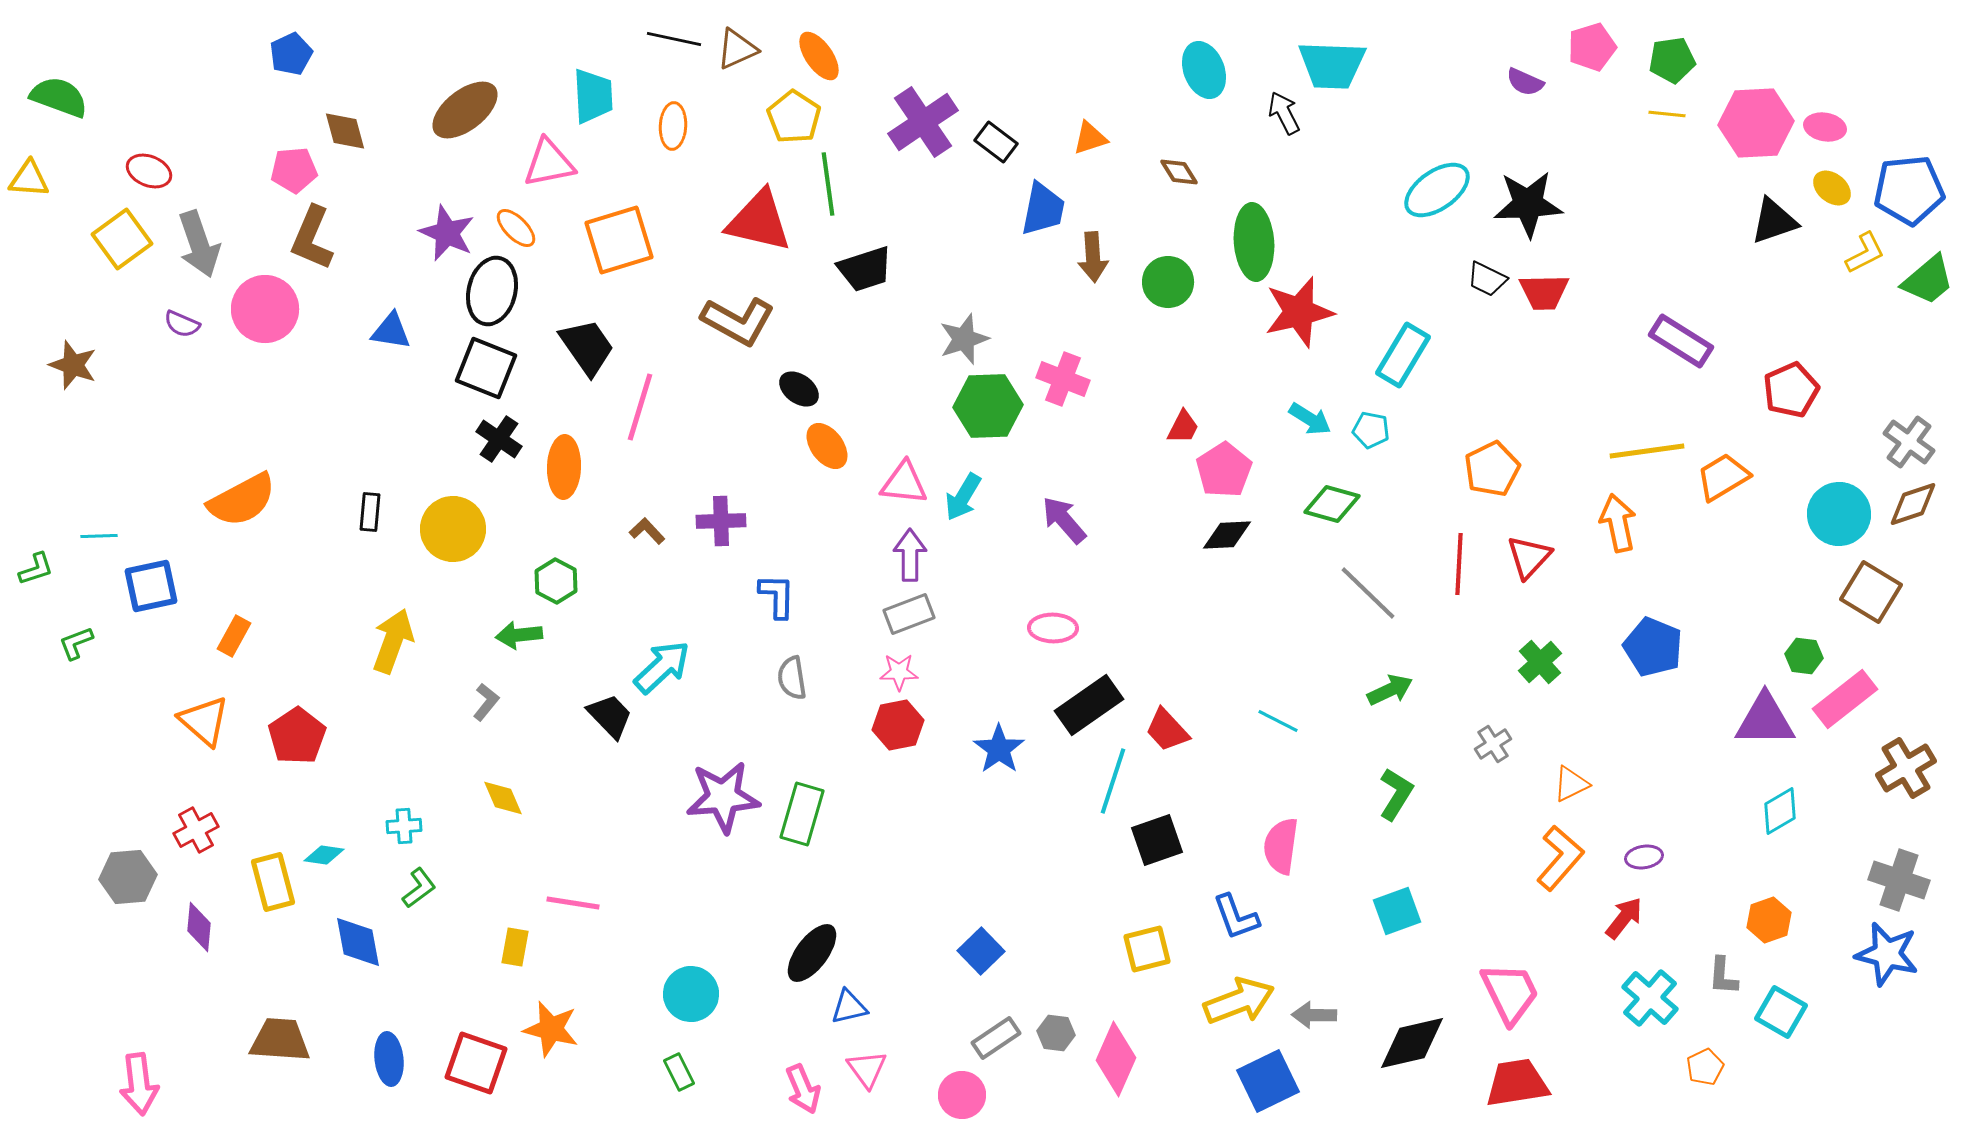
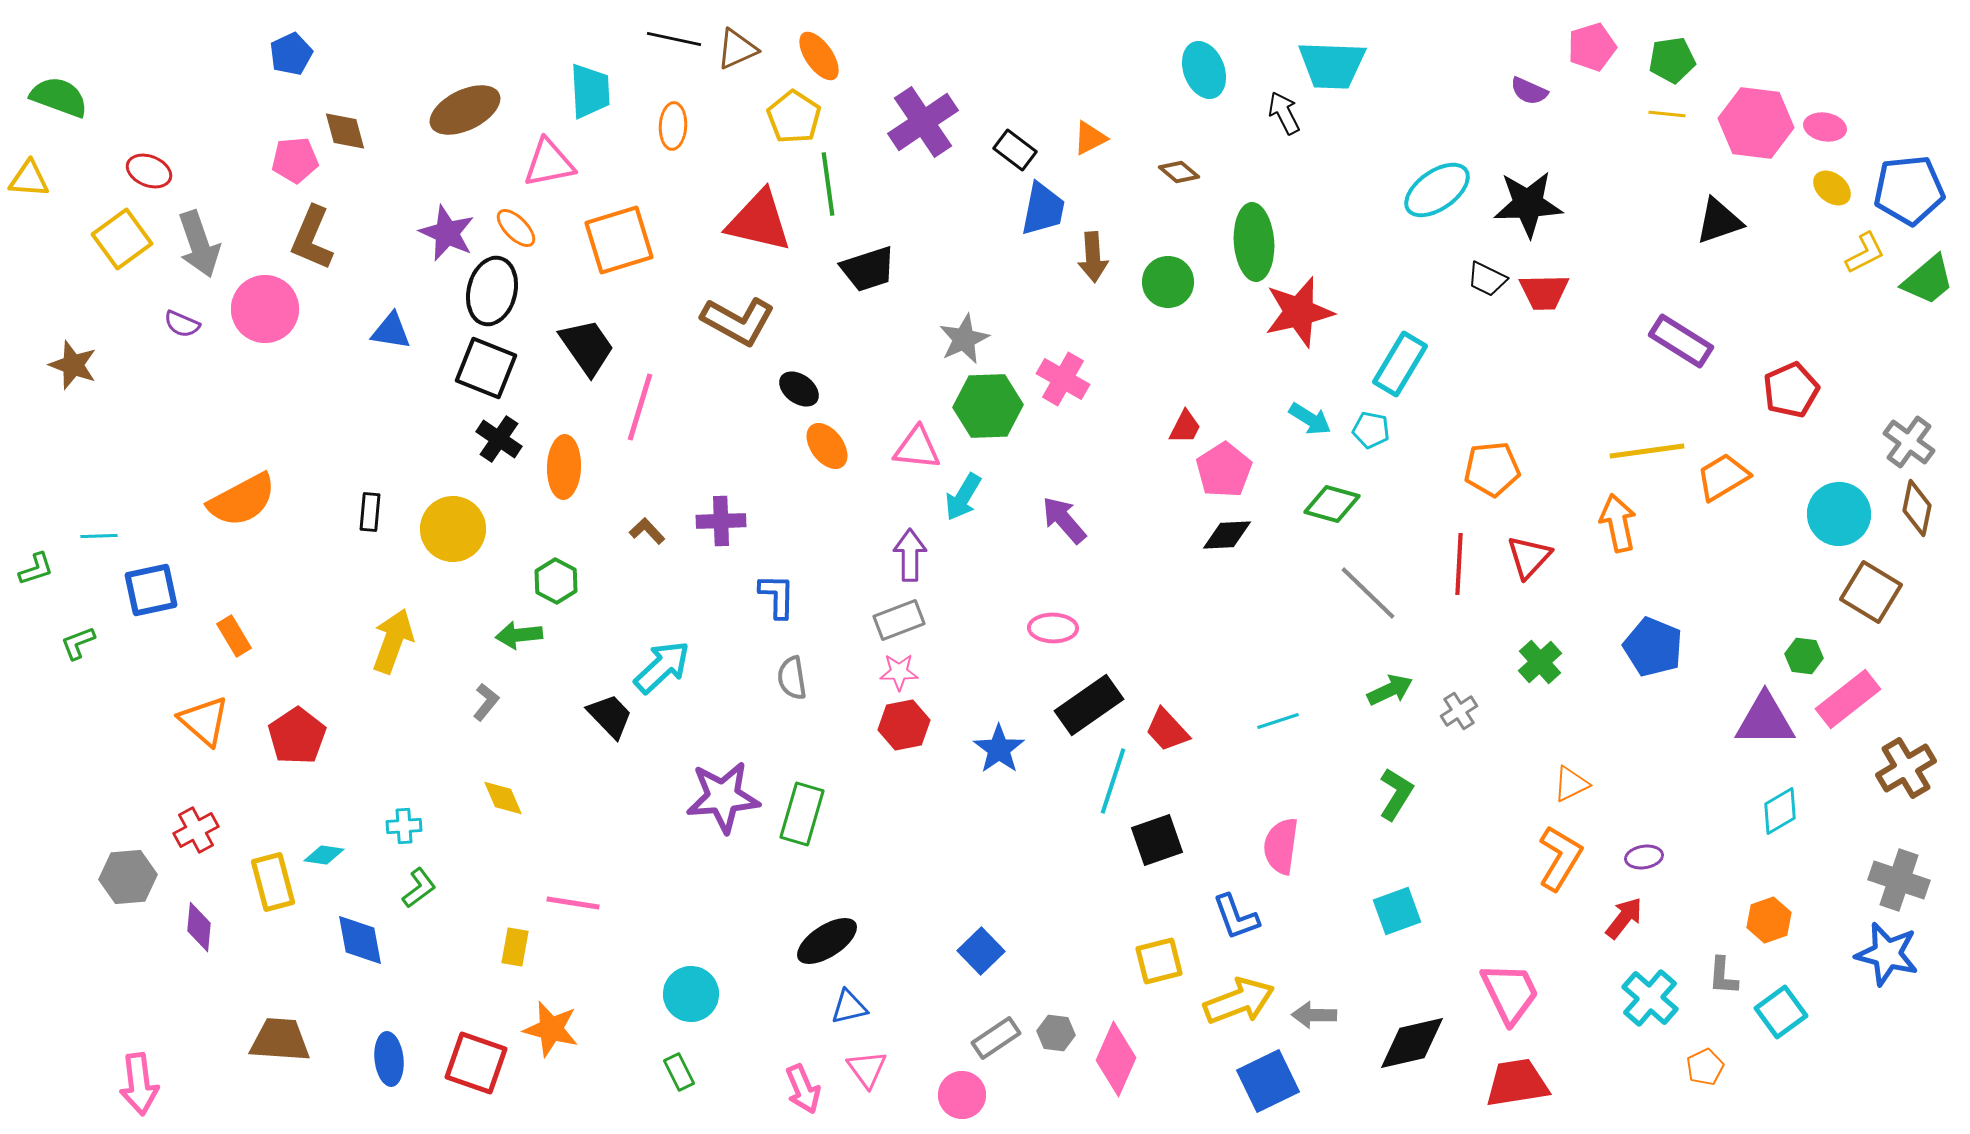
purple semicircle at (1525, 82): moved 4 px right, 9 px down
cyan trapezoid at (593, 96): moved 3 px left, 5 px up
brown ellipse at (465, 110): rotated 12 degrees clockwise
pink hexagon at (1756, 123): rotated 10 degrees clockwise
orange triangle at (1090, 138): rotated 9 degrees counterclockwise
black rectangle at (996, 142): moved 19 px right, 8 px down
pink pentagon at (294, 170): moved 1 px right, 10 px up
brown diamond at (1179, 172): rotated 18 degrees counterclockwise
black triangle at (1774, 221): moved 55 px left
black trapezoid at (865, 269): moved 3 px right
gray star at (964, 339): rotated 6 degrees counterclockwise
cyan rectangle at (1403, 355): moved 3 px left, 9 px down
pink cross at (1063, 379): rotated 9 degrees clockwise
red trapezoid at (1183, 427): moved 2 px right
orange pentagon at (1492, 469): rotated 20 degrees clockwise
pink triangle at (904, 483): moved 13 px right, 35 px up
brown diamond at (1913, 504): moved 4 px right, 4 px down; rotated 60 degrees counterclockwise
blue square at (151, 586): moved 4 px down
gray rectangle at (909, 614): moved 10 px left, 6 px down
orange rectangle at (234, 636): rotated 60 degrees counterclockwise
green L-shape at (76, 643): moved 2 px right
pink rectangle at (1845, 699): moved 3 px right
cyan line at (1278, 721): rotated 45 degrees counterclockwise
red hexagon at (898, 725): moved 6 px right
gray cross at (1493, 744): moved 34 px left, 33 px up
orange L-shape at (1560, 858): rotated 10 degrees counterclockwise
blue diamond at (358, 942): moved 2 px right, 2 px up
yellow square at (1147, 949): moved 12 px right, 12 px down
black ellipse at (812, 953): moved 15 px right, 12 px up; rotated 20 degrees clockwise
cyan square at (1781, 1012): rotated 24 degrees clockwise
